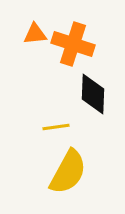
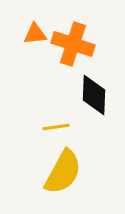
black diamond: moved 1 px right, 1 px down
yellow semicircle: moved 5 px left
